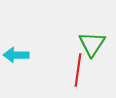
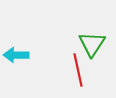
red line: rotated 20 degrees counterclockwise
